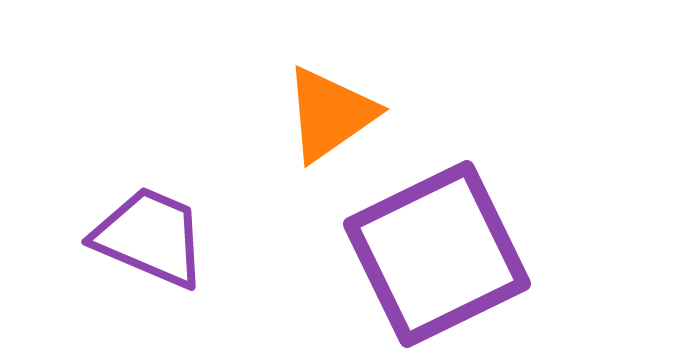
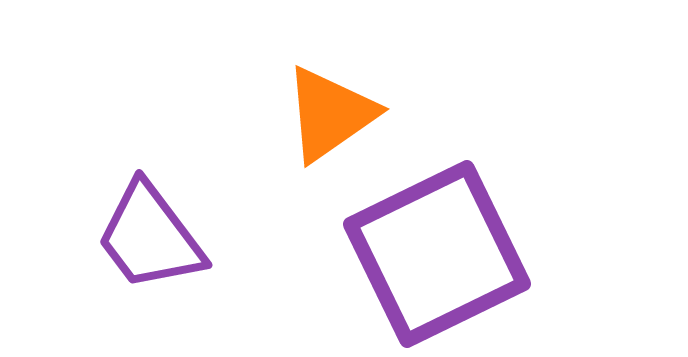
purple trapezoid: rotated 150 degrees counterclockwise
